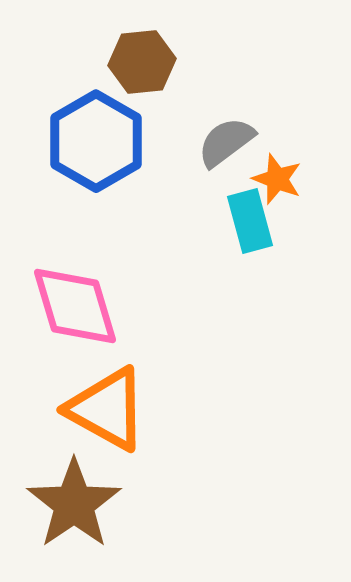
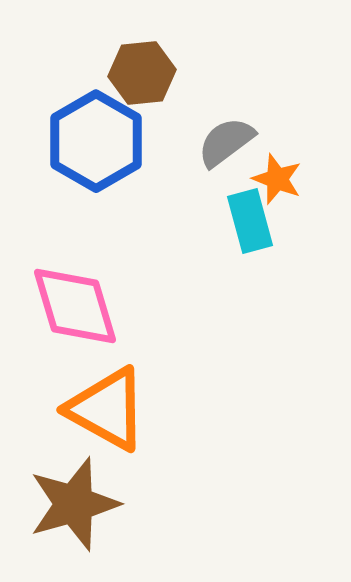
brown hexagon: moved 11 px down
brown star: rotated 18 degrees clockwise
